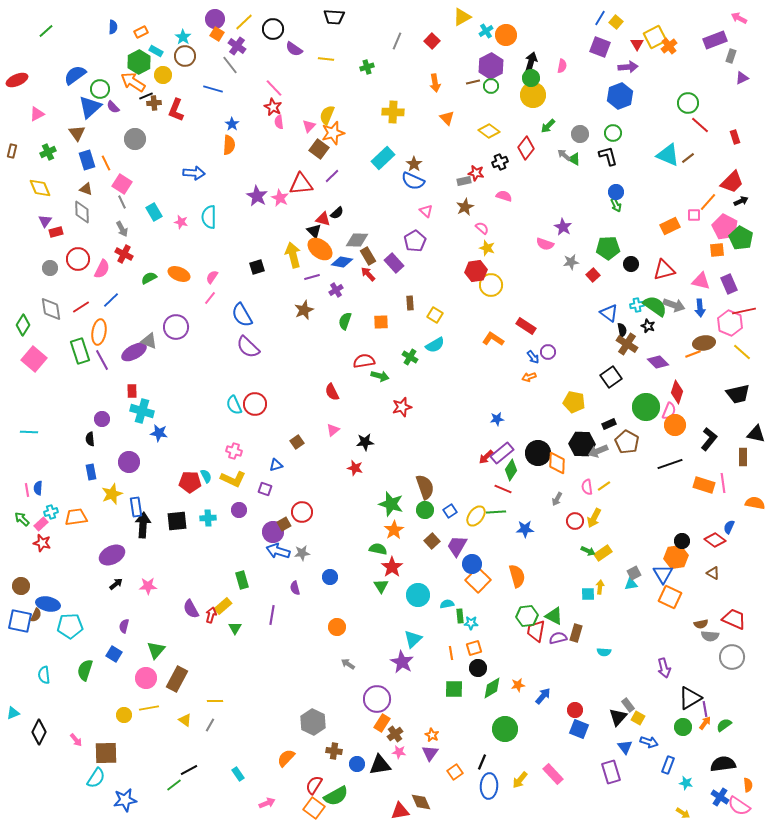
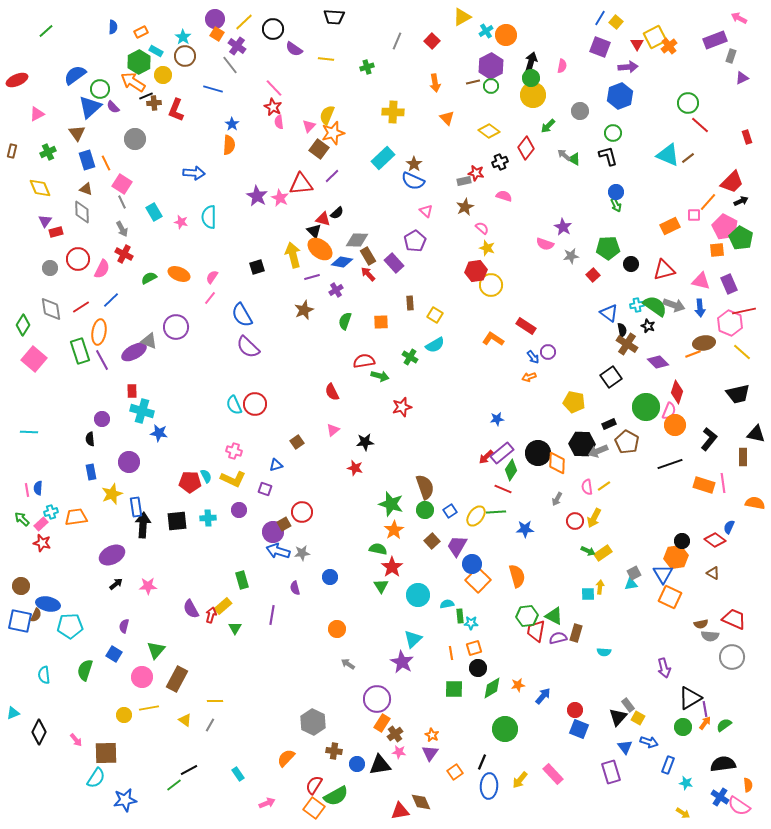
gray circle at (580, 134): moved 23 px up
red rectangle at (735, 137): moved 12 px right
gray star at (571, 262): moved 6 px up
orange circle at (337, 627): moved 2 px down
pink circle at (146, 678): moved 4 px left, 1 px up
